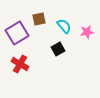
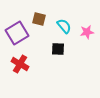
brown square: rotated 24 degrees clockwise
black square: rotated 32 degrees clockwise
